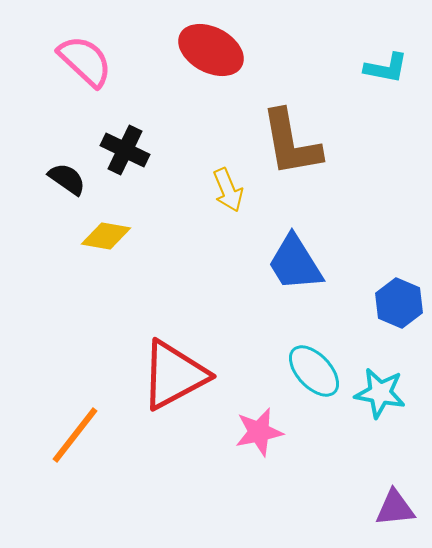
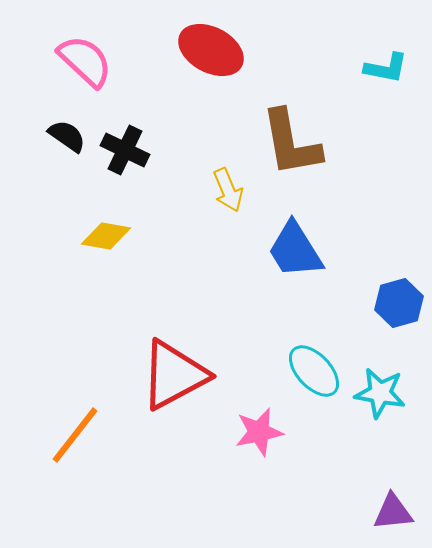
black semicircle: moved 43 px up
blue trapezoid: moved 13 px up
blue hexagon: rotated 21 degrees clockwise
purple triangle: moved 2 px left, 4 px down
